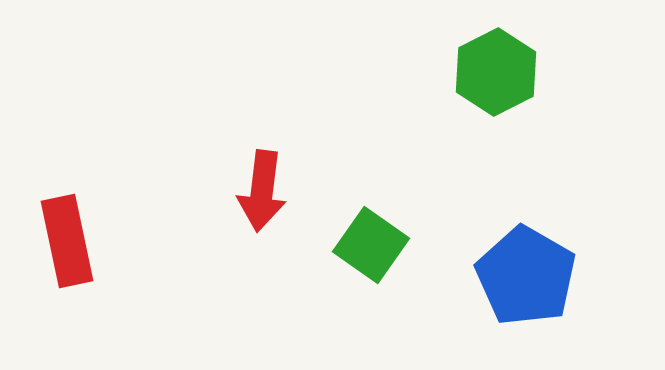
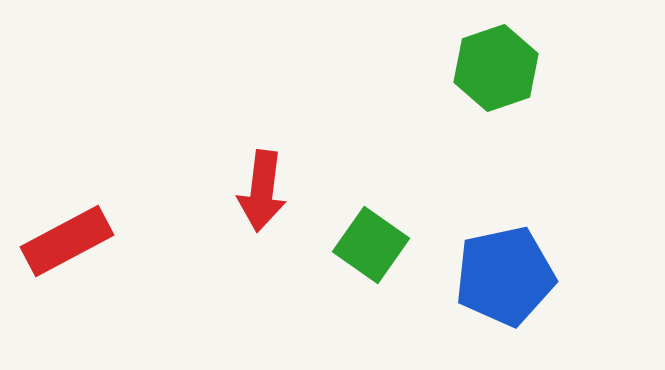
green hexagon: moved 4 px up; rotated 8 degrees clockwise
red rectangle: rotated 74 degrees clockwise
blue pentagon: moved 21 px left; rotated 30 degrees clockwise
